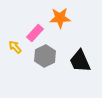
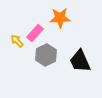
yellow arrow: moved 2 px right, 6 px up
gray hexagon: moved 1 px right, 1 px up
